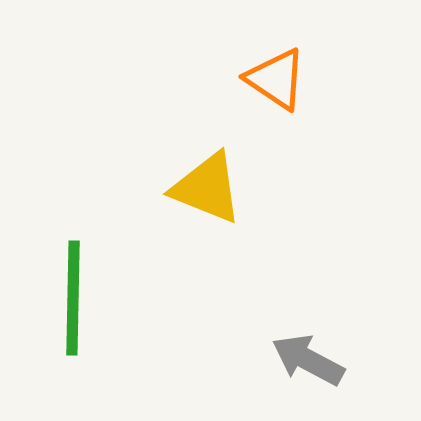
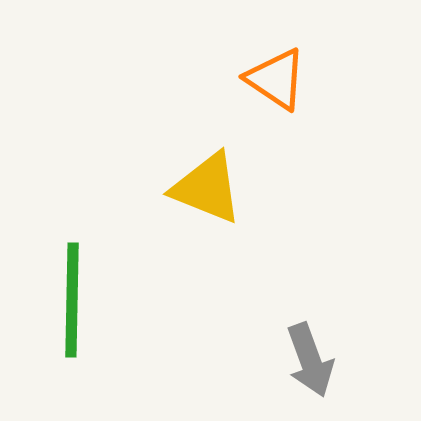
green line: moved 1 px left, 2 px down
gray arrow: moved 2 px right; rotated 138 degrees counterclockwise
